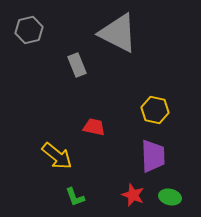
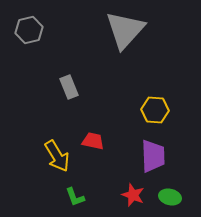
gray triangle: moved 7 px right, 3 px up; rotated 45 degrees clockwise
gray rectangle: moved 8 px left, 22 px down
yellow hexagon: rotated 8 degrees counterclockwise
red trapezoid: moved 1 px left, 14 px down
yellow arrow: rotated 20 degrees clockwise
